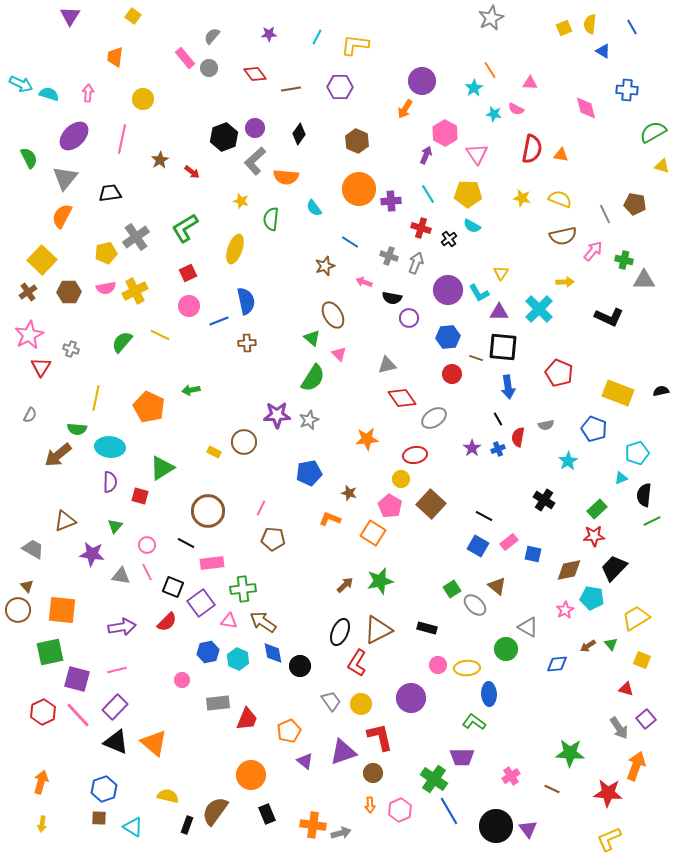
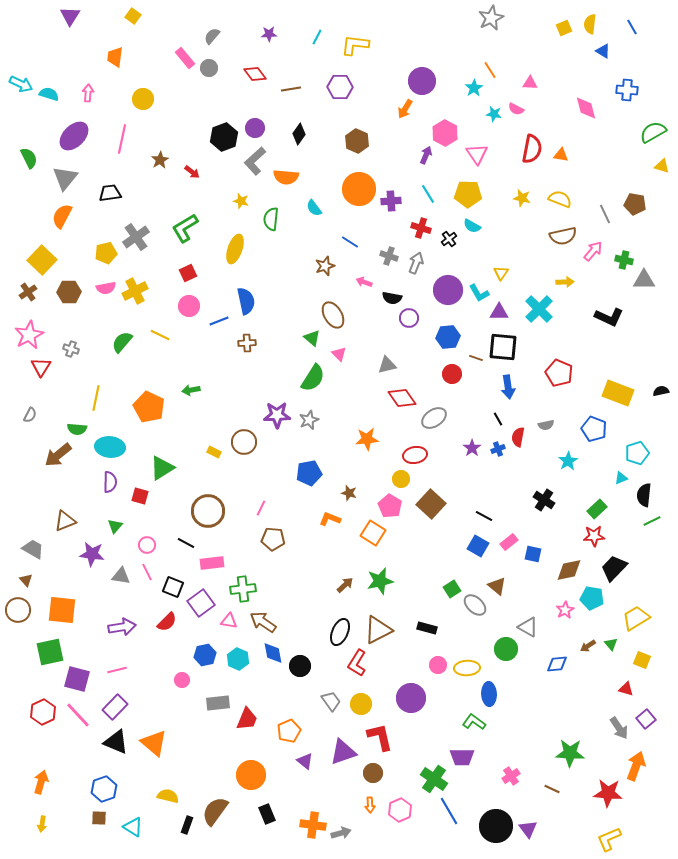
brown triangle at (27, 586): moved 1 px left, 6 px up
blue hexagon at (208, 652): moved 3 px left, 3 px down
